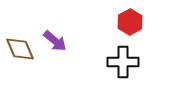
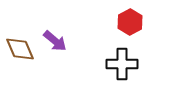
black cross: moved 1 px left, 2 px down
